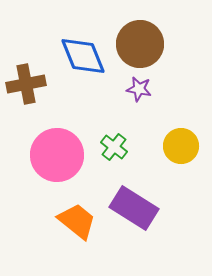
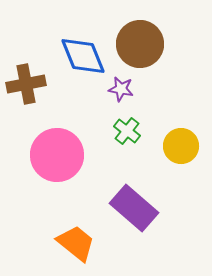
purple star: moved 18 px left
green cross: moved 13 px right, 16 px up
purple rectangle: rotated 9 degrees clockwise
orange trapezoid: moved 1 px left, 22 px down
